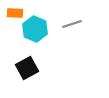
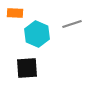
cyan hexagon: moved 2 px right, 5 px down
black square: rotated 25 degrees clockwise
